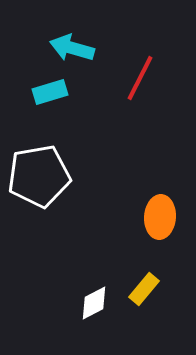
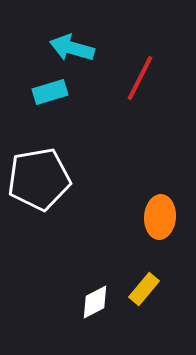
white pentagon: moved 3 px down
white diamond: moved 1 px right, 1 px up
